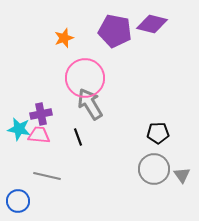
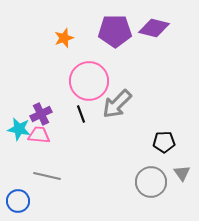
purple diamond: moved 2 px right, 4 px down
purple pentagon: rotated 12 degrees counterclockwise
pink circle: moved 4 px right, 3 px down
gray arrow: moved 27 px right; rotated 104 degrees counterclockwise
purple cross: rotated 15 degrees counterclockwise
black pentagon: moved 6 px right, 9 px down
black line: moved 3 px right, 23 px up
gray circle: moved 3 px left, 13 px down
gray triangle: moved 2 px up
